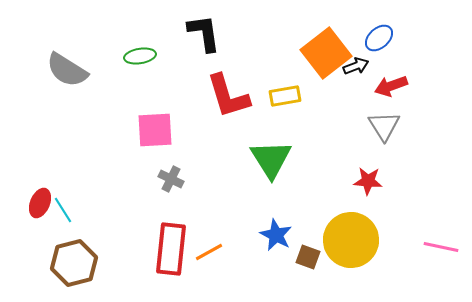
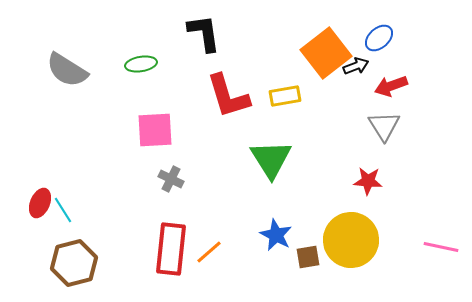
green ellipse: moved 1 px right, 8 px down
orange line: rotated 12 degrees counterclockwise
brown square: rotated 30 degrees counterclockwise
